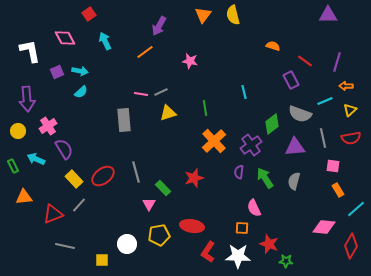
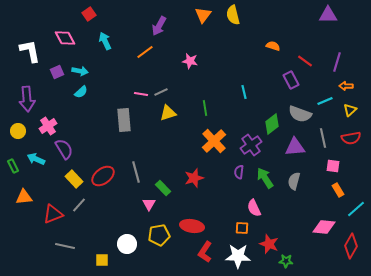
red L-shape at (208, 252): moved 3 px left
